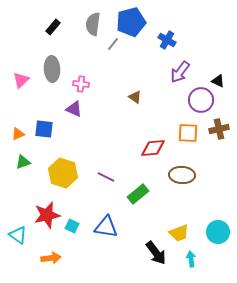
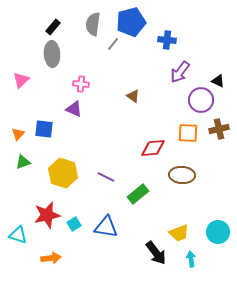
blue cross: rotated 24 degrees counterclockwise
gray ellipse: moved 15 px up
brown triangle: moved 2 px left, 1 px up
orange triangle: rotated 24 degrees counterclockwise
cyan square: moved 2 px right, 2 px up; rotated 32 degrees clockwise
cyan triangle: rotated 18 degrees counterclockwise
